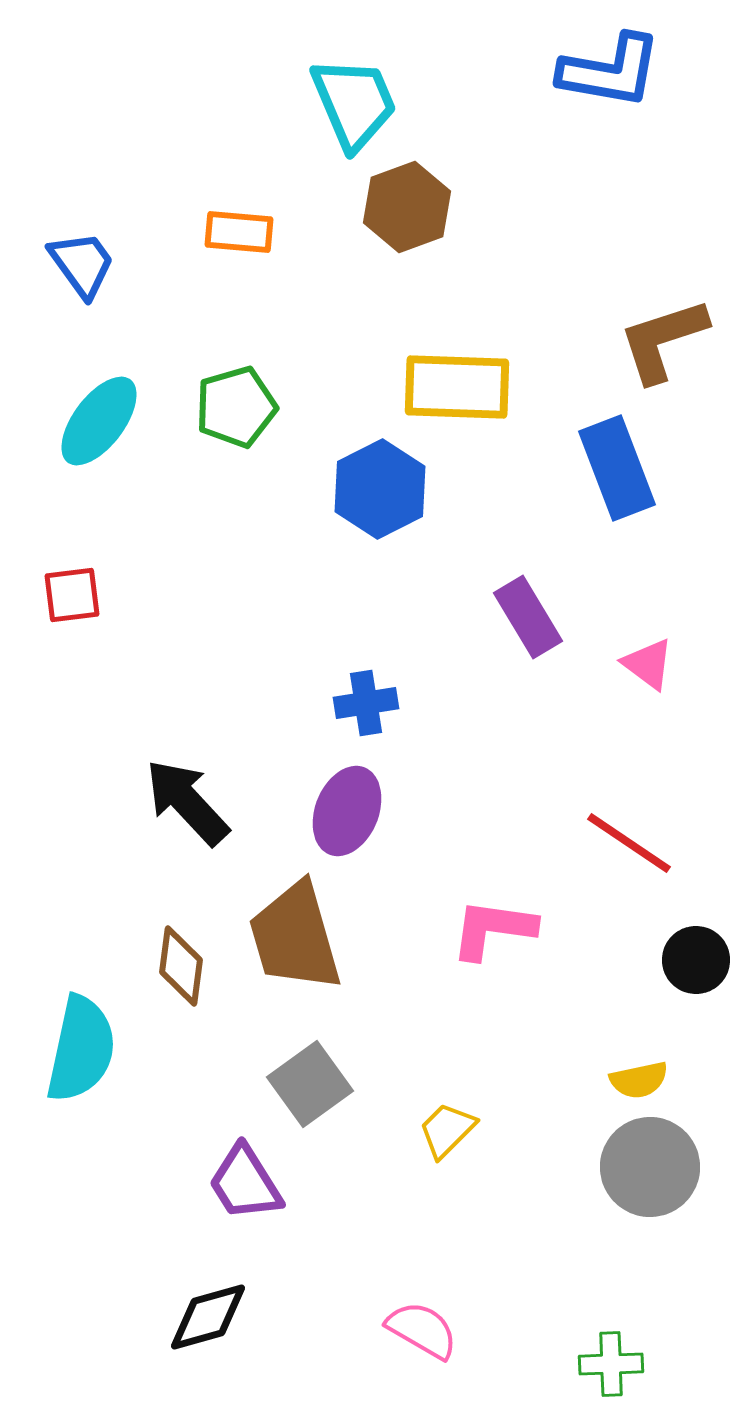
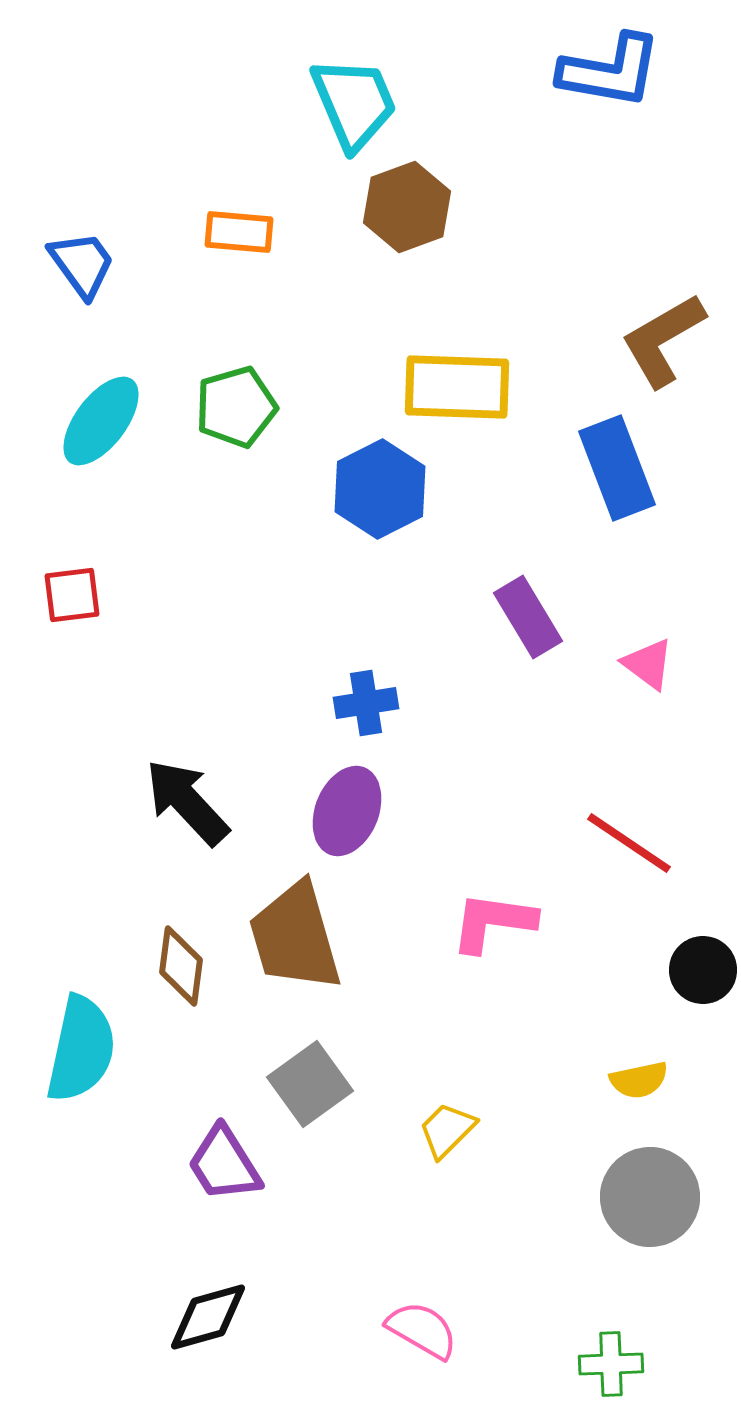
brown L-shape: rotated 12 degrees counterclockwise
cyan ellipse: moved 2 px right
pink L-shape: moved 7 px up
black circle: moved 7 px right, 10 px down
gray circle: moved 30 px down
purple trapezoid: moved 21 px left, 19 px up
